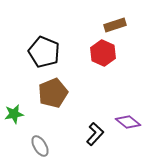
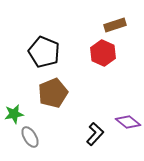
gray ellipse: moved 10 px left, 9 px up
